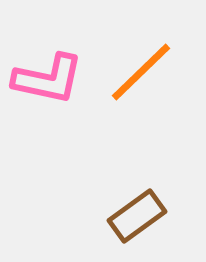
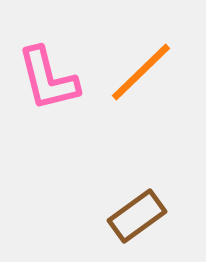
pink L-shape: rotated 64 degrees clockwise
